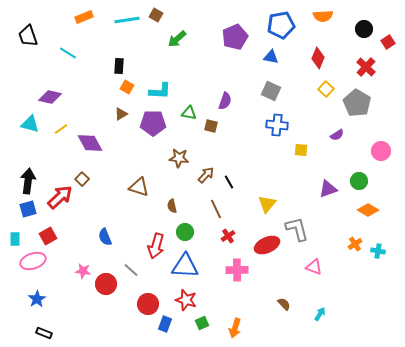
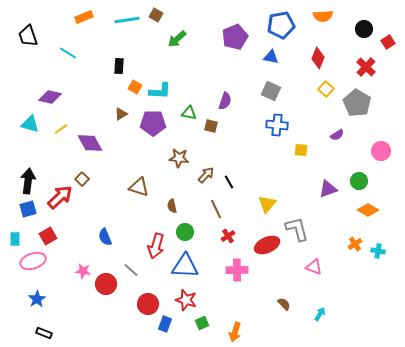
orange square at (127, 87): moved 8 px right
orange arrow at (235, 328): moved 4 px down
